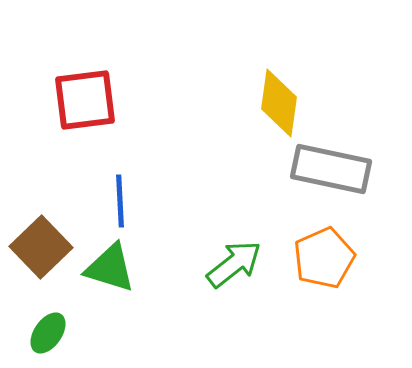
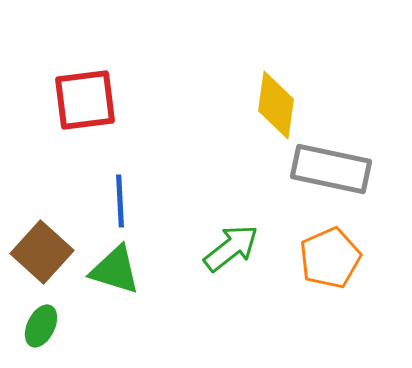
yellow diamond: moved 3 px left, 2 px down
brown square: moved 1 px right, 5 px down; rotated 4 degrees counterclockwise
orange pentagon: moved 6 px right
green arrow: moved 3 px left, 16 px up
green triangle: moved 5 px right, 2 px down
green ellipse: moved 7 px left, 7 px up; rotated 9 degrees counterclockwise
